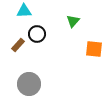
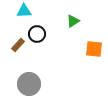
green triangle: rotated 16 degrees clockwise
